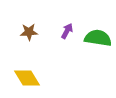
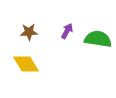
green semicircle: moved 1 px down
yellow diamond: moved 1 px left, 14 px up
